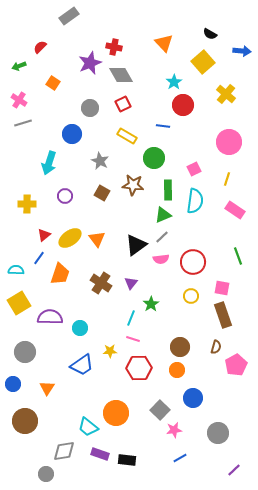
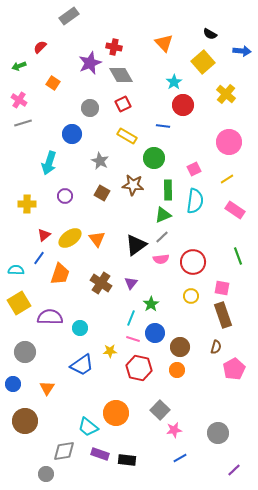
yellow line at (227, 179): rotated 40 degrees clockwise
pink pentagon at (236, 365): moved 2 px left, 4 px down
red hexagon at (139, 368): rotated 15 degrees clockwise
blue circle at (193, 398): moved 38 px left, 65 px up
